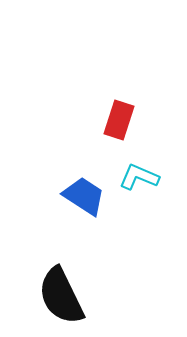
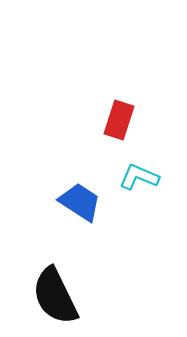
blue trapezoid: moved 4 px left, 6 px down
black semicircle: moved 6 px left
